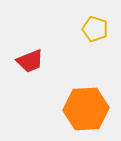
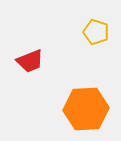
yellow pentagon: moved 1 px right, 3 px down
